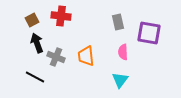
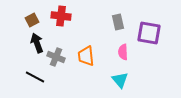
cyan triangle: rotated 18 degrees counterclockwise
